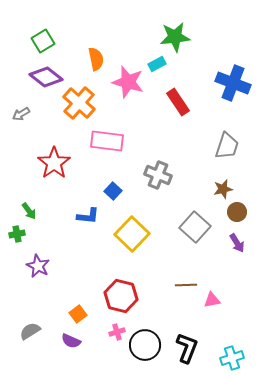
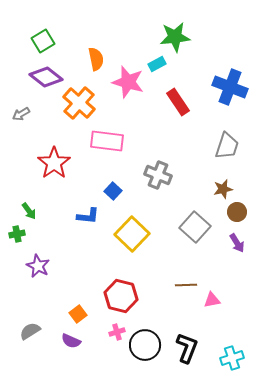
blue cross: moved 3 px left, 4 px down
